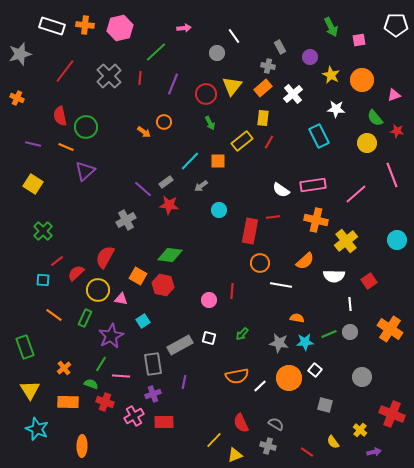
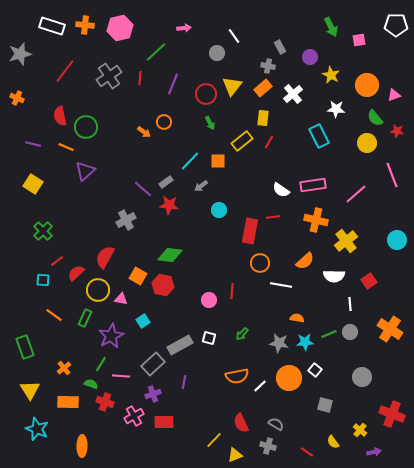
gray cross at (109, 76): rotated 10 degrees clockwise
orange circle at (362, 80): moved 5 px right, 5 px down
gray rectangle at (153, 364): rotated 55 degrees clockwise
